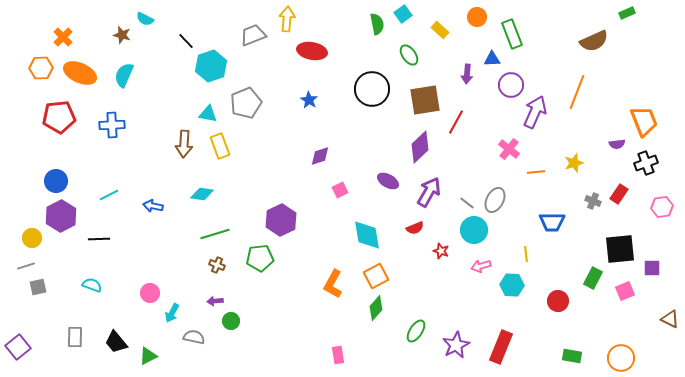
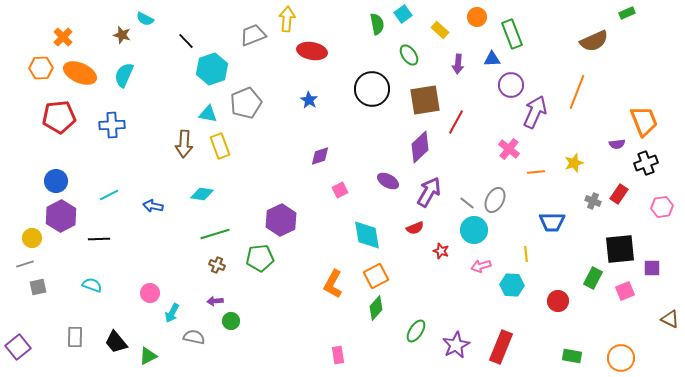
cyan hexagon at (211, 66): moved 1 px right, 3 px down
purple arrow at (467, 74): moved 9 px left, 10 px up
gray line at (26, 266): moved 1 px left, 2 px up
